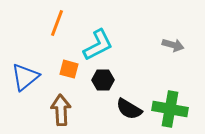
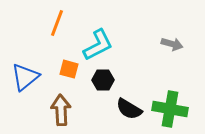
gray arrow: moved 1 px left, 1 px up
